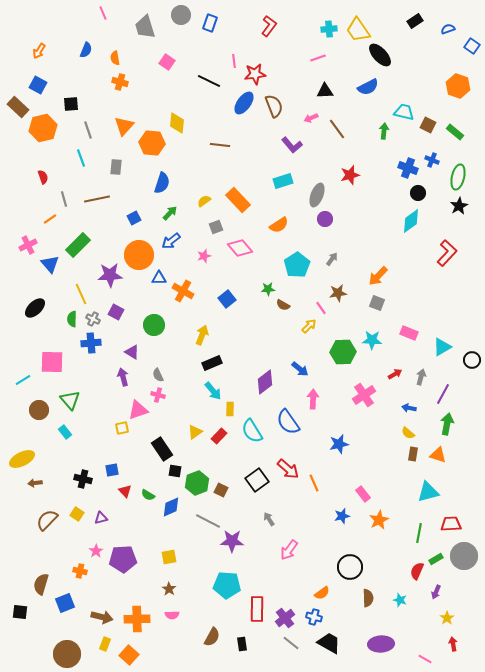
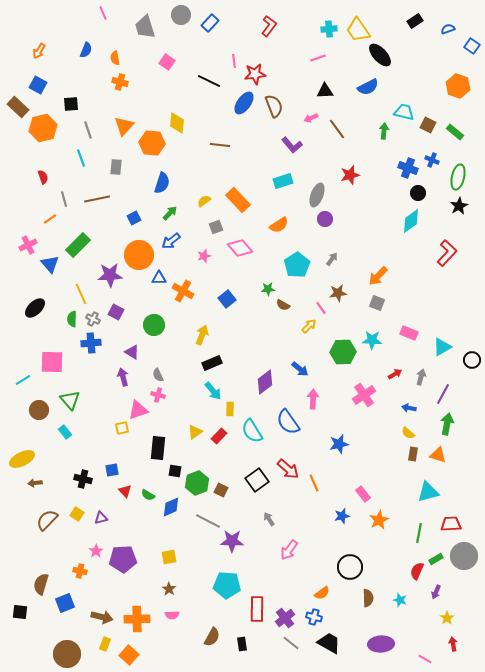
blue rectangle at (210, 23): rotated 24 degrees clockwise
black rectangle at (162, 449): moved 4 px left, 1 px up; rotated 40 degrees clockwise
